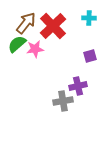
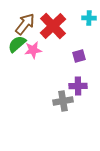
brown arrow: moved 1 px left, 1 px down
pink star: moved 2 px left, 1 px down
purple square: moved 11 px left
purple cross: rotated 12 degrees clockwise
